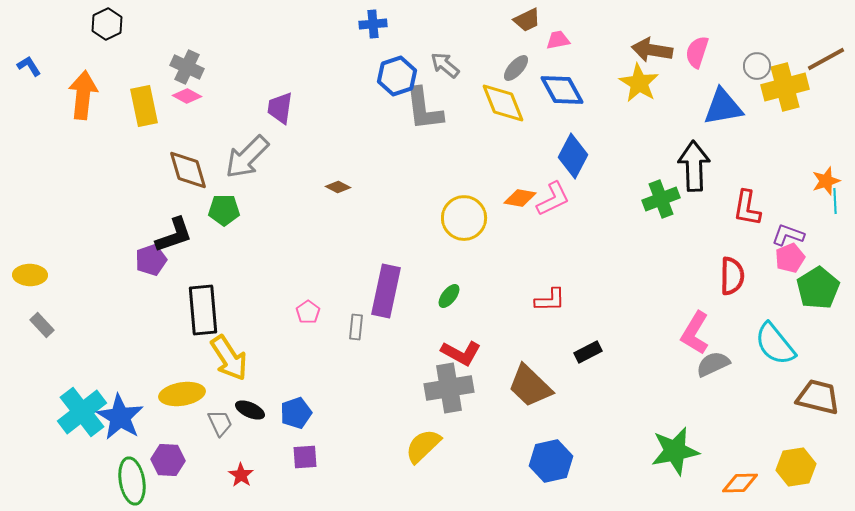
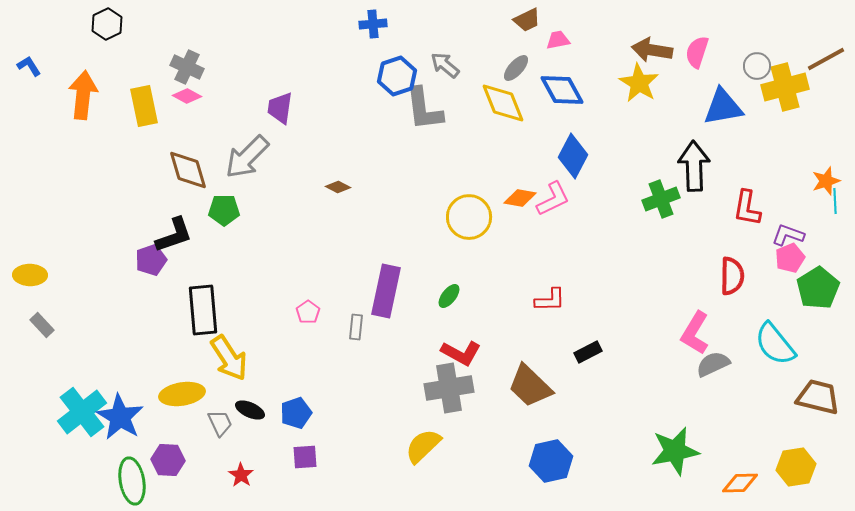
yellow circle at (464, 218): moved 5 px right, 1 px up
